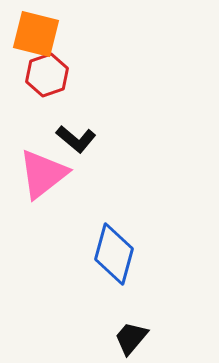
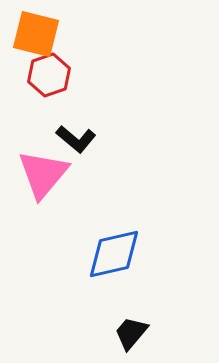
red hexagon: moved 2 px right
pink triangle: rotated 12 degrees counterclockwise
blue diamond: rotated 62 degrees clockwise
black trapezoid: moved 5 px up
